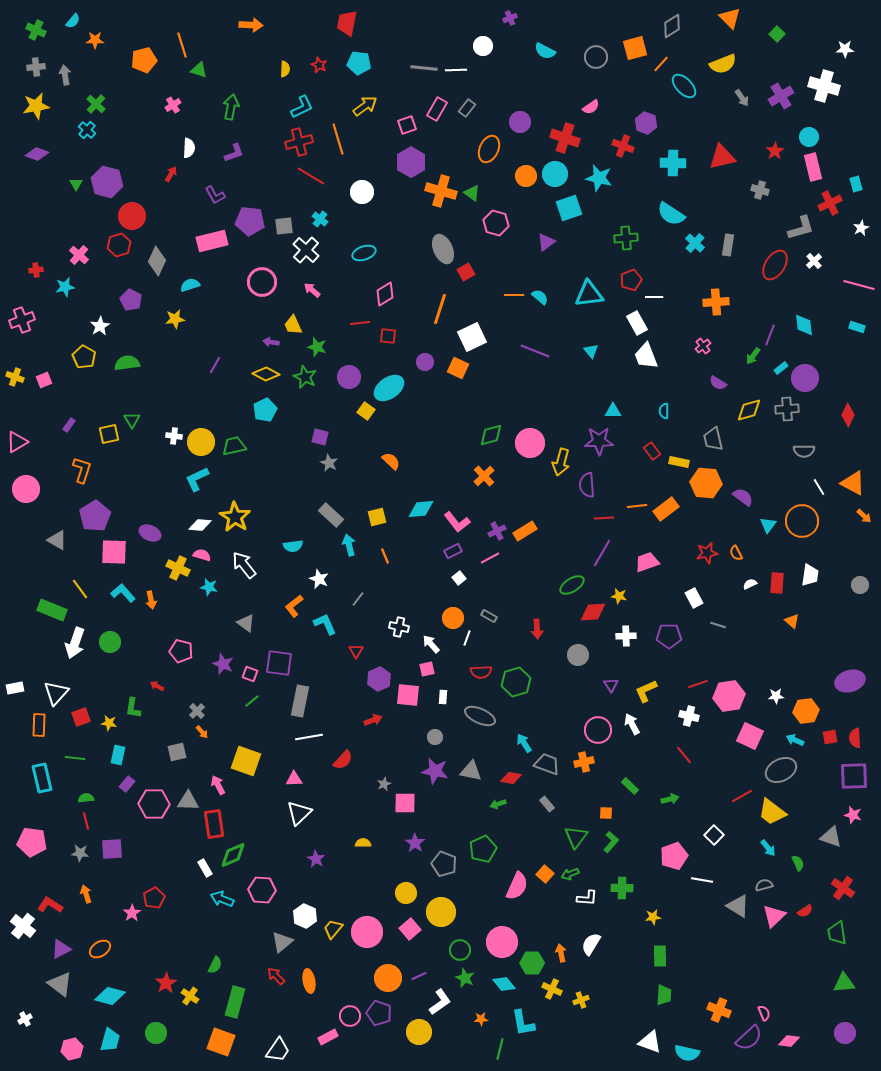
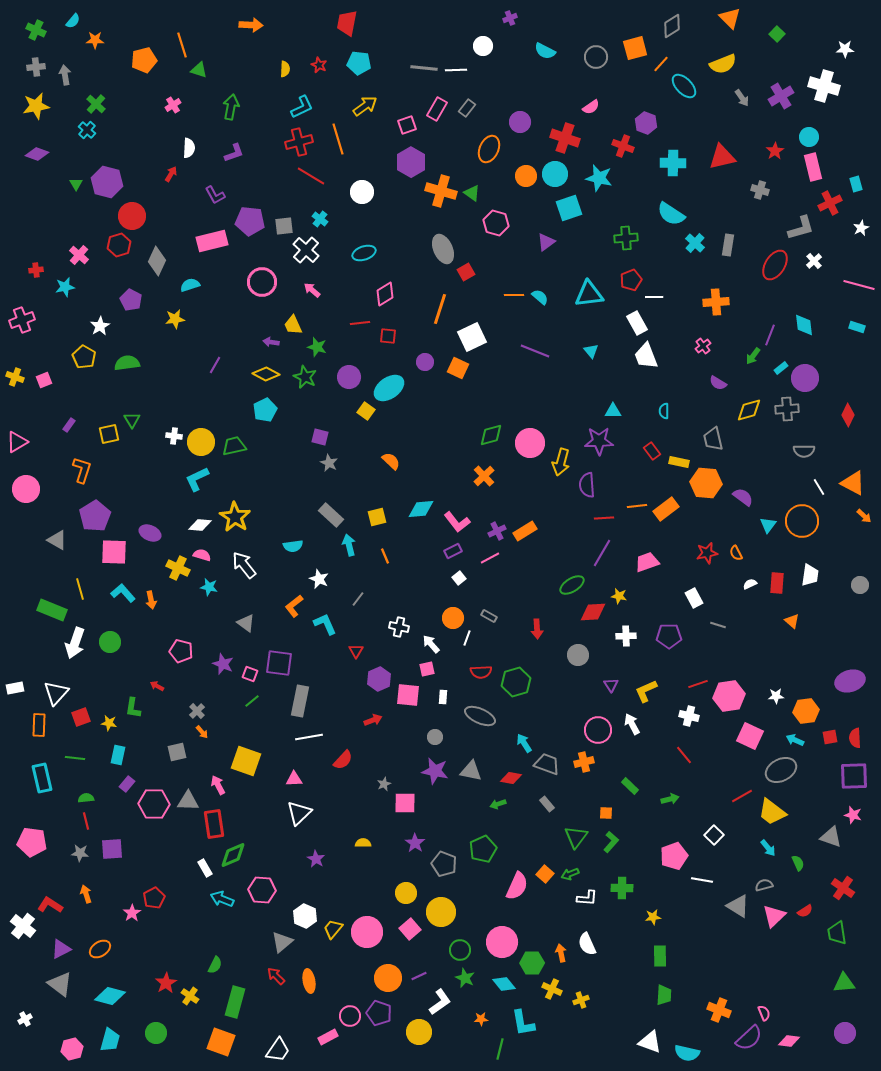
yellow line at (80, 589): rotated 20 degrees clockwise
white semicircle at (591, 944): moved 4 px left; rotated 55 degrees counterclockwise
